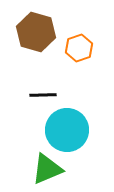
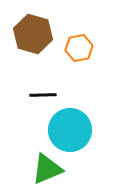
brown hexagon: moved 3 px left, 2 px down
orange hexagon: rotated 8 degrees clockwise
cyan circle: moved 3 px right
